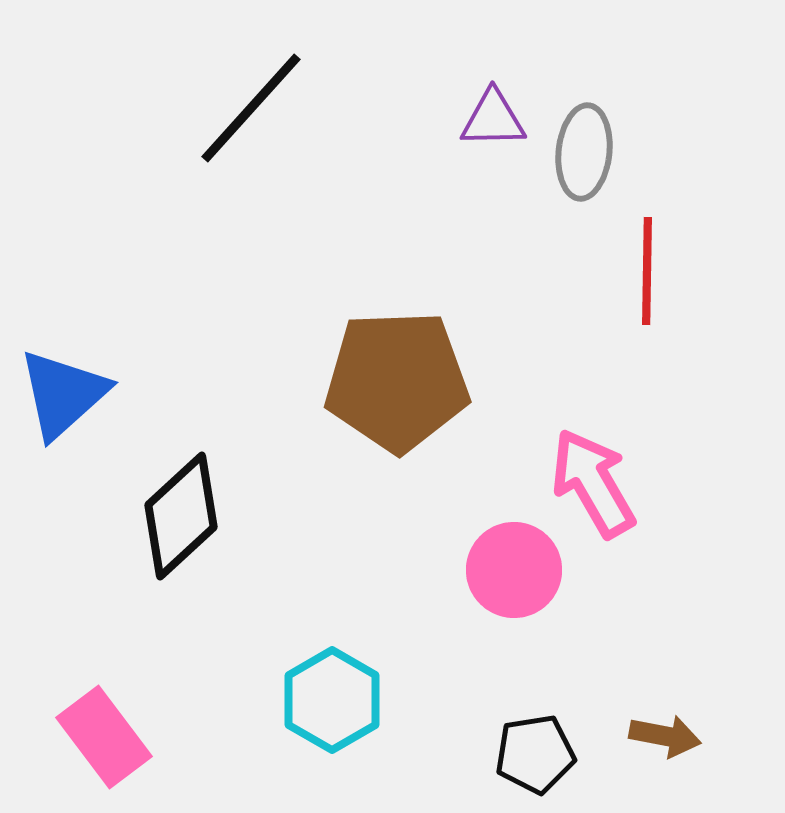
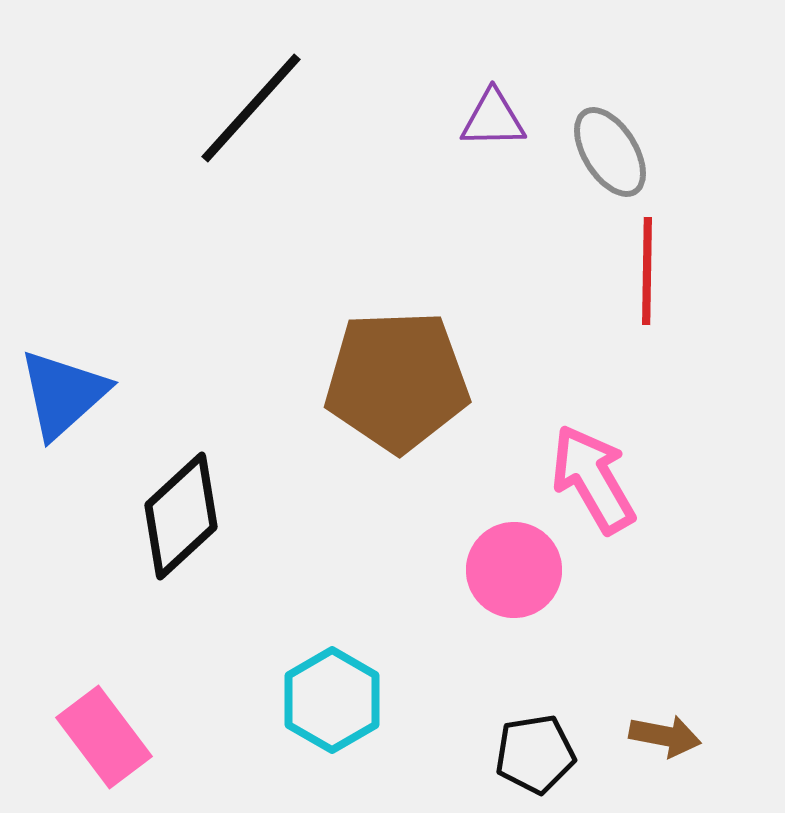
gray ellipse: moved 26 px right; rotated 38 degrees counterclockwise
pink arrow: moved 4 px up
